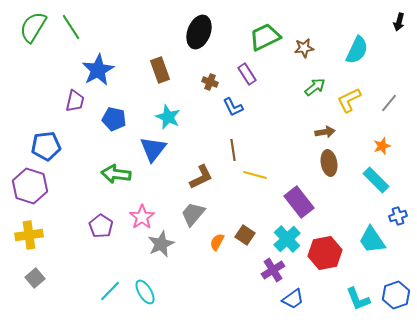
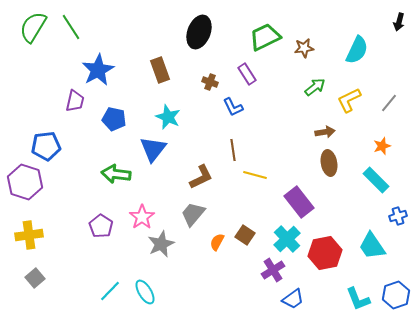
purple hexagon at (30, 186): moved 5 px left, 4 px up
cyan trapezoid at (372, 240): moved 6 px down
